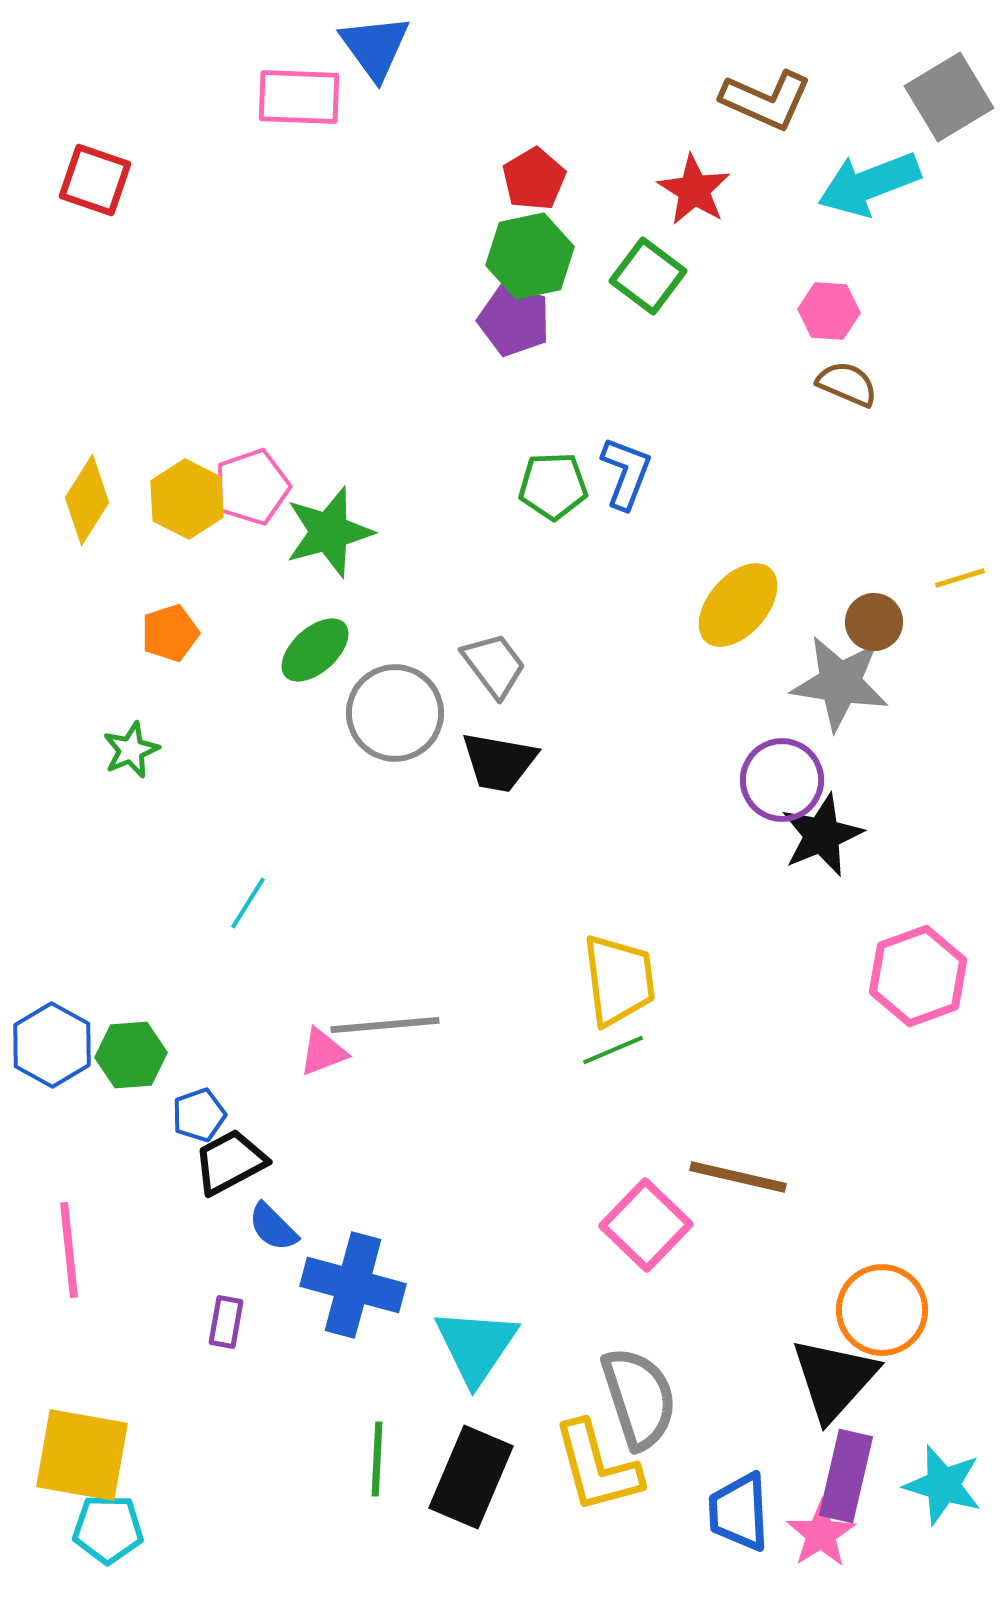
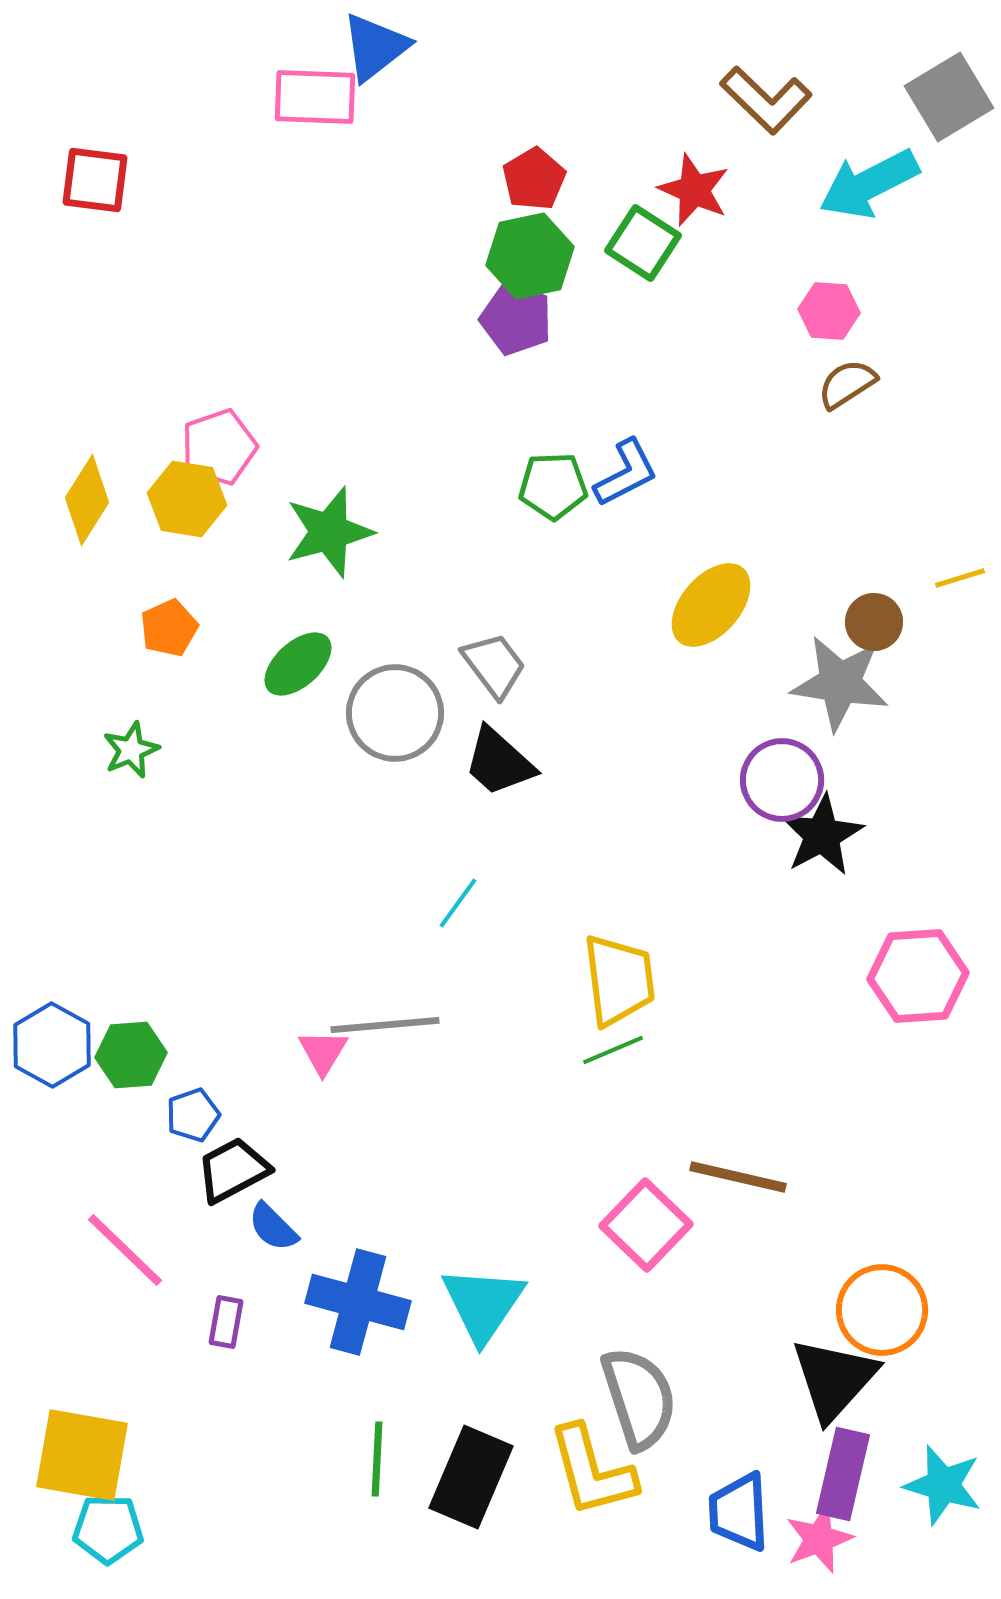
blue triangle at (375, 47): rotated 28 degrees clockwise
pink rectangle at (299, 97): moved 16 px right
brown L-shape at (766, 100): rotated 20 degrees clockwise
red square at (95, 180): rotated 12 degrees counterclockwise
cyan arrow at (869, 184): rotated 6 degrees counterclockwise
red star at (694, 190): rotated 8 degrees counterclockwise
green square at (648, 276): moved 5 px left, 33 px up; rotated 4 degrees counterclockwise
purple pentagon at (514, 320): moved 2 px right, 1 px up
brown semicircle at (847, 384): rotated 56 degrees counterclockwise
blue L-shape at (626, 473): rotated 42 degrees clockwise
pink pentagon at (252, 487): moved 33 px left, 40 px up
yellow hexagon at (187, 499): rotated 18 degrees counterclockwise
yellow ellipse at (738, 605): moved 27 px left
orange pentagon at (170, 633): moved 1 px left, 5 px up; rotated 6 degrees counterclockwise
green ellipse at (315, 650): moved 17 px left, 14 px down
black trapezoid at (499, 762): rotated 32 degrees clockwise
black star at (822, 835): rotated 6 degrees counterclockwise
cyan line at (248, 903): moved 210 px right; rotated 4 degrees clockwise
pink hexagon at (918, 976): rotated 16 degrees clockwise
pink triangle at (323, 1052): rotated 38 degrees counterclockwise
blue pentagon at (199, 1115): moved 6 px left
black trapezoid at (230, 1162): moved 3 px right, 8 px down
pink line at (69, 1250): moved 56 px right; rotated 40 degrees counterclockwise
blue cross at (353, 1285): moved 5 px right, 17 px down
cyan triangle at (476, 1346): moved 7 px right, 42 px up
yellow L-shape at (597, 1467): moved 5 px left, 4 px down
purple rectangle at (846, 1476): moved 3 px left, 2 px up
pink star at (821, 1534): moved 2 px left, 5 px down; rotated 12 degrees clockwise
